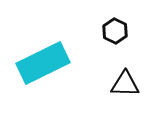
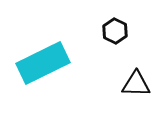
black triangle: moved 11 px right
